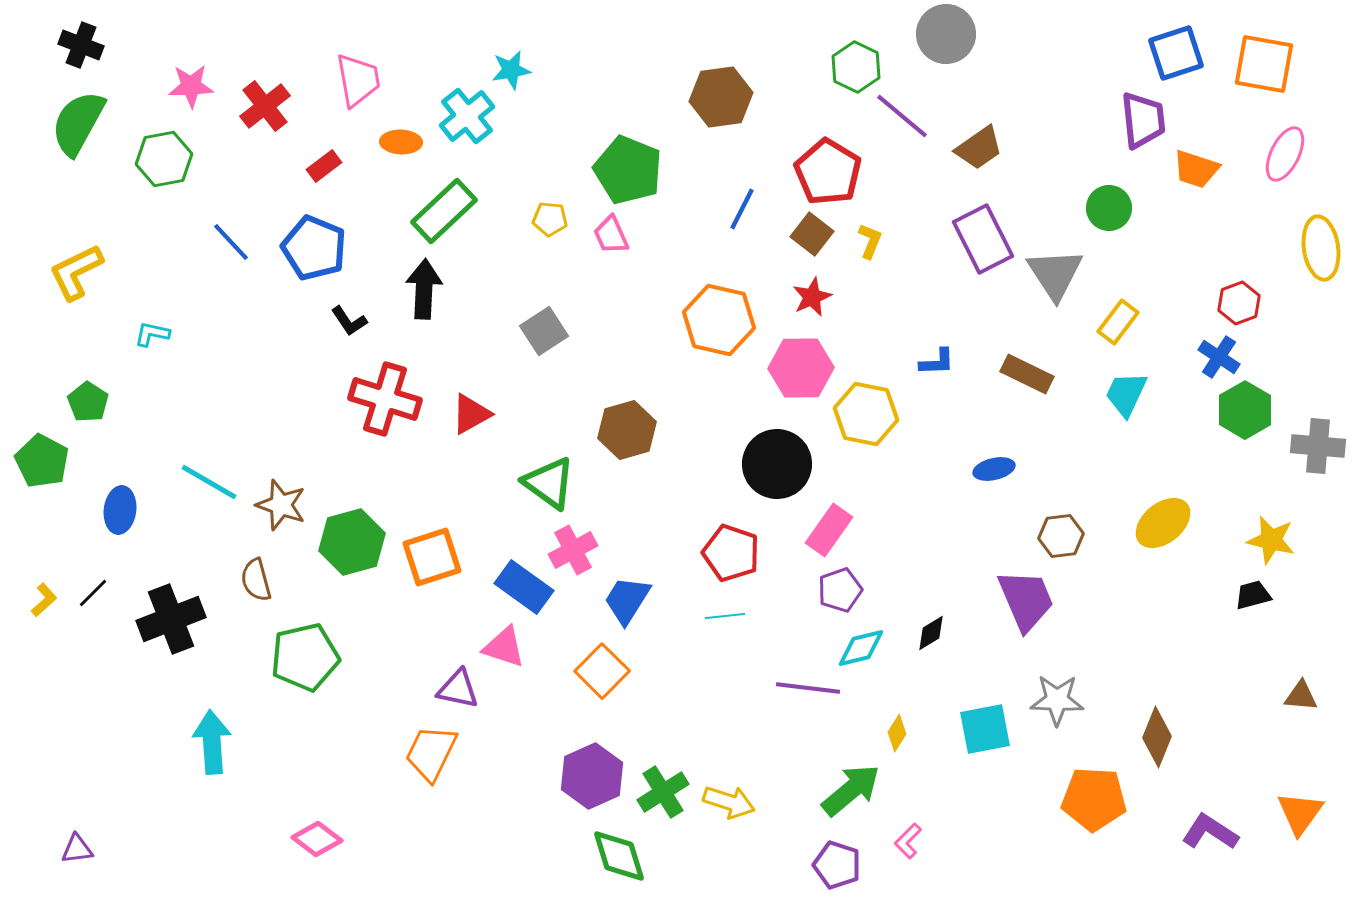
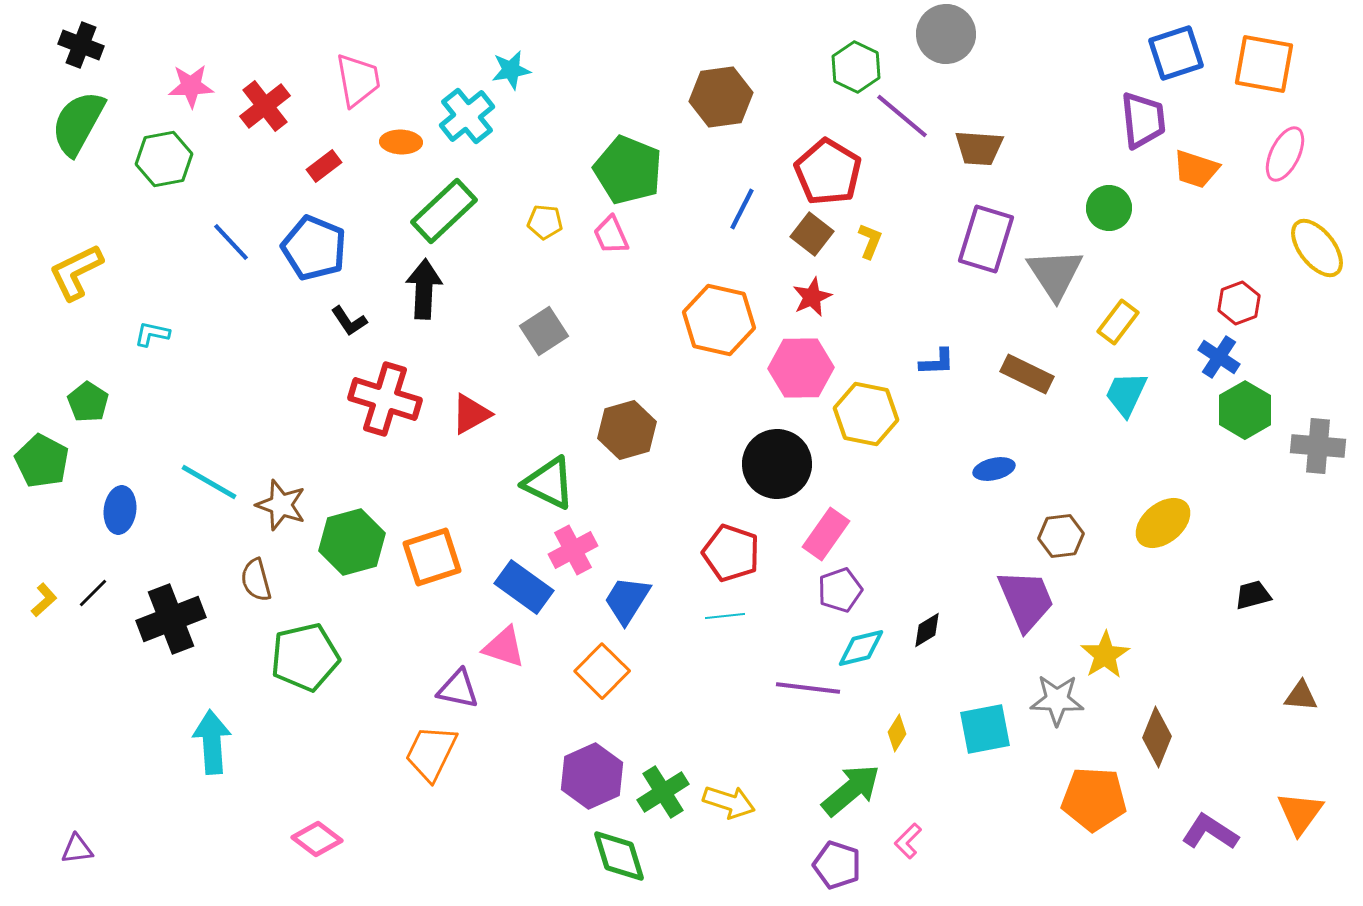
brown trapezoid at (979, 148): rotated 39 degrees clockwise
yellow pentagon at (550, 219): moved 5 px left, 3 px down
purple rectangle at (983, 239): moved 3 px right; rotated 44 degrees clockwise
yellow ellipse at (1321, 248): moved 4 px left; rotated 30 degrees counterclockwise
green triangle at (549, 483): rotated 10 degrees counterclockwise
pink rectangle at (829, 530): moved 3 px left, 4 px down
yellow star at (1271, 540): moved 166 px left, 115 px down; rotated 27 degrees clockwise
black diamond at (931, 633): moved 4 px left, 3 px up
